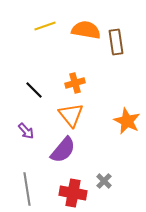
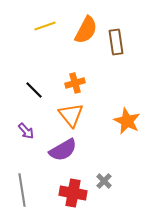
orange semicircle: rotated 108 degrees clockwise
purple semicircle: rotated 20 degrees clockwise
gray line: moved 5 px left, 1 px down
